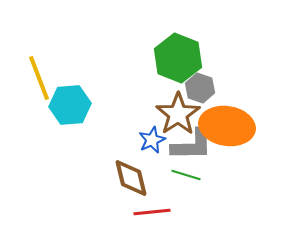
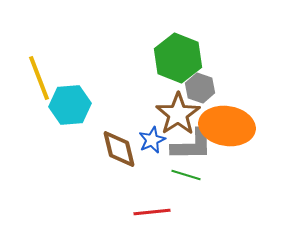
brown diamond: moved 12 px left, 29 px up
